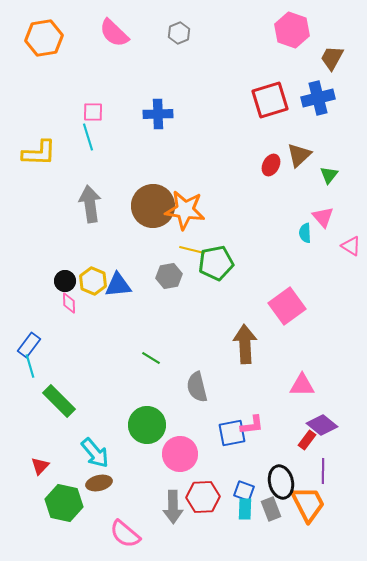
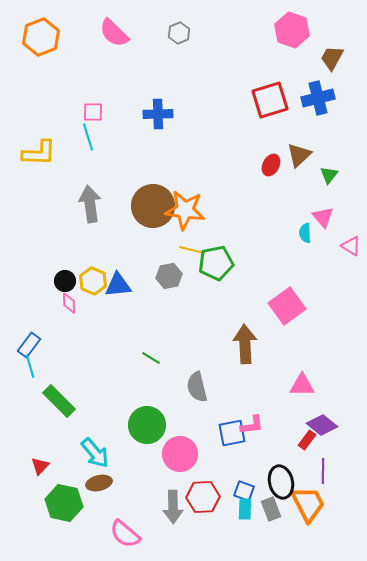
orange hexagon at (44, 38): moved 3 px left, 1 px up; rotated 12 degrees counterclockwise
